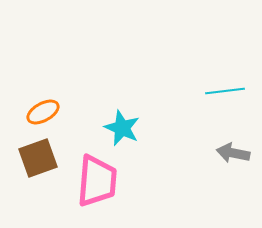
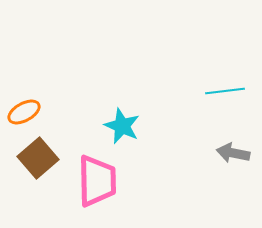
orange ellipse: moved 19 px left
cyan star: moved 2 px up
brown square: rotated 21 degrees counterclockwise
pink trapezoid: rotated 6 degrees counterclockwise
